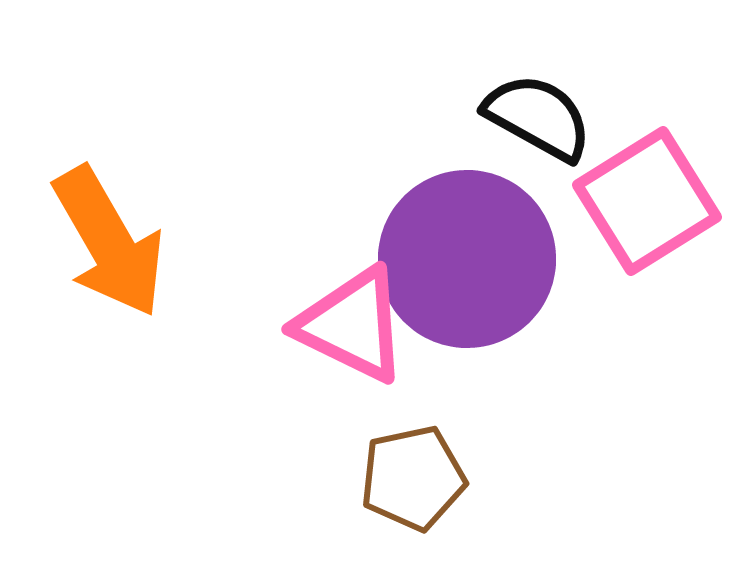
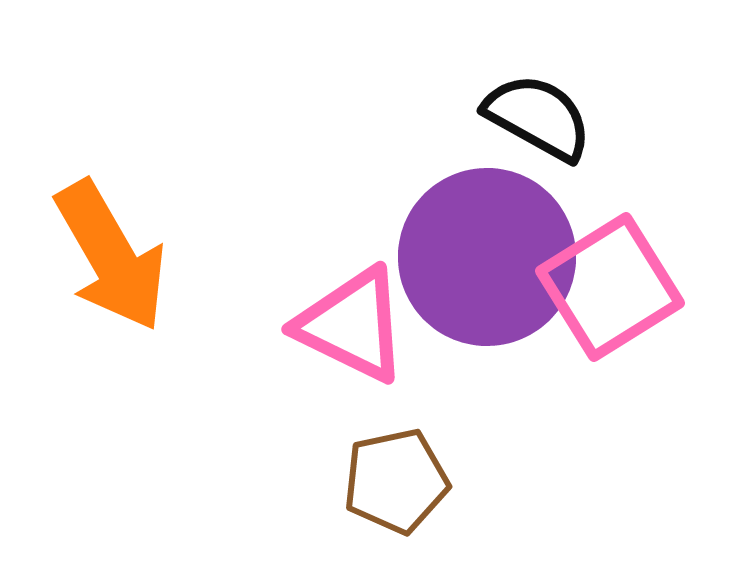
pink square: moved 37 px left, 86 px down
orange arrow: moved 2 px right, 14 px down
purple circle: moved 20 px right, 2 px up
brown pentagon: moved 17 px left, 3 px down
